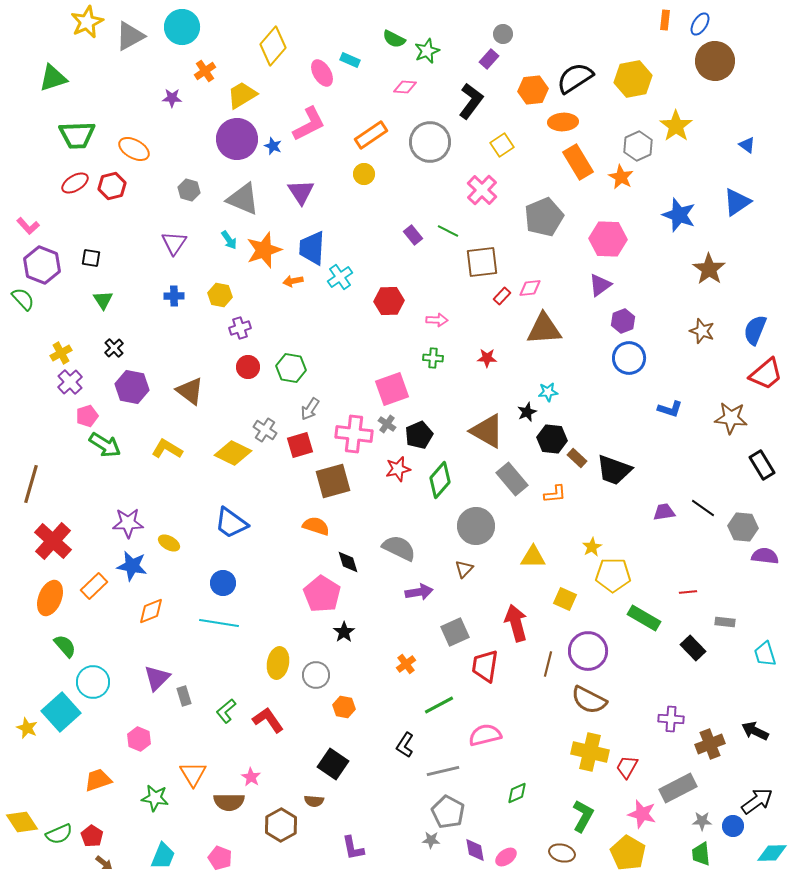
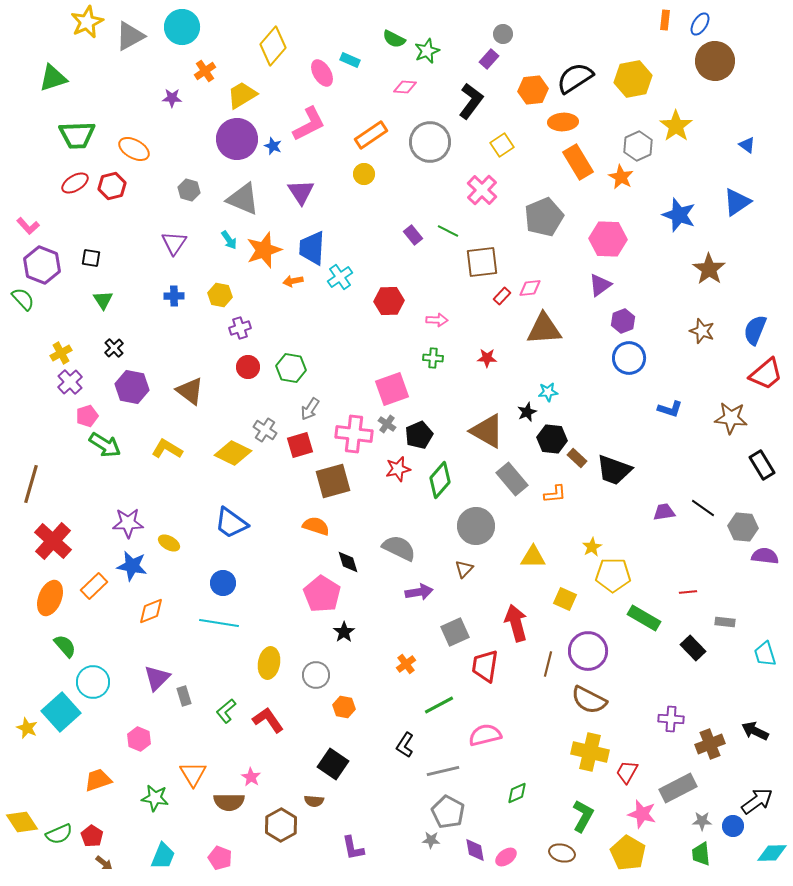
yellow ellipse at (278, 663): moved 9 px left
red trapezoid at (627, 767): moved 5 px down
